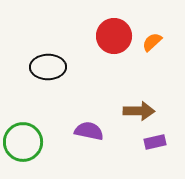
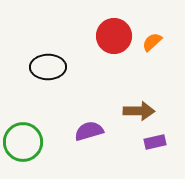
purple semicircle: rotated 28 degrees counterclockwise
